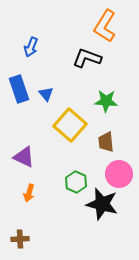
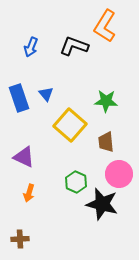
black L-shape: moved 13 px left, 12 px up
blue rectangle: moved 9 px down
